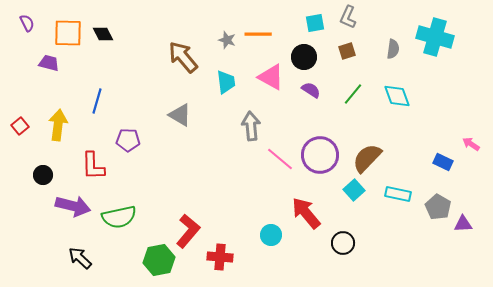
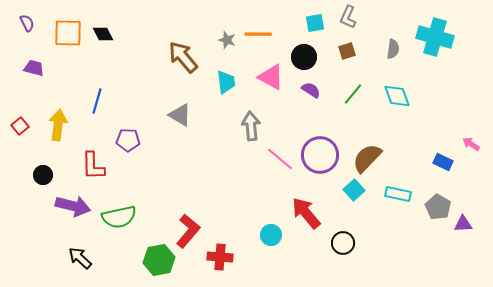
purple trapezoid at (49, 63): moved 15 px left, 5 px down
